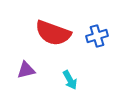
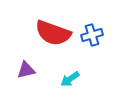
blue cross: moved 5 px left, 1 px up
cyan arrow: moved 1 px up; rotated 84 degrees clockwise
